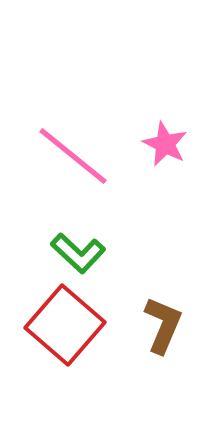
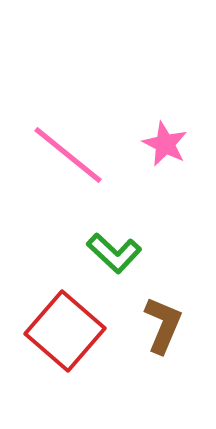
pink line: moved 5 px left, 1 px up
green L-shape: moved 36 px right
red square: moved 6 px down
